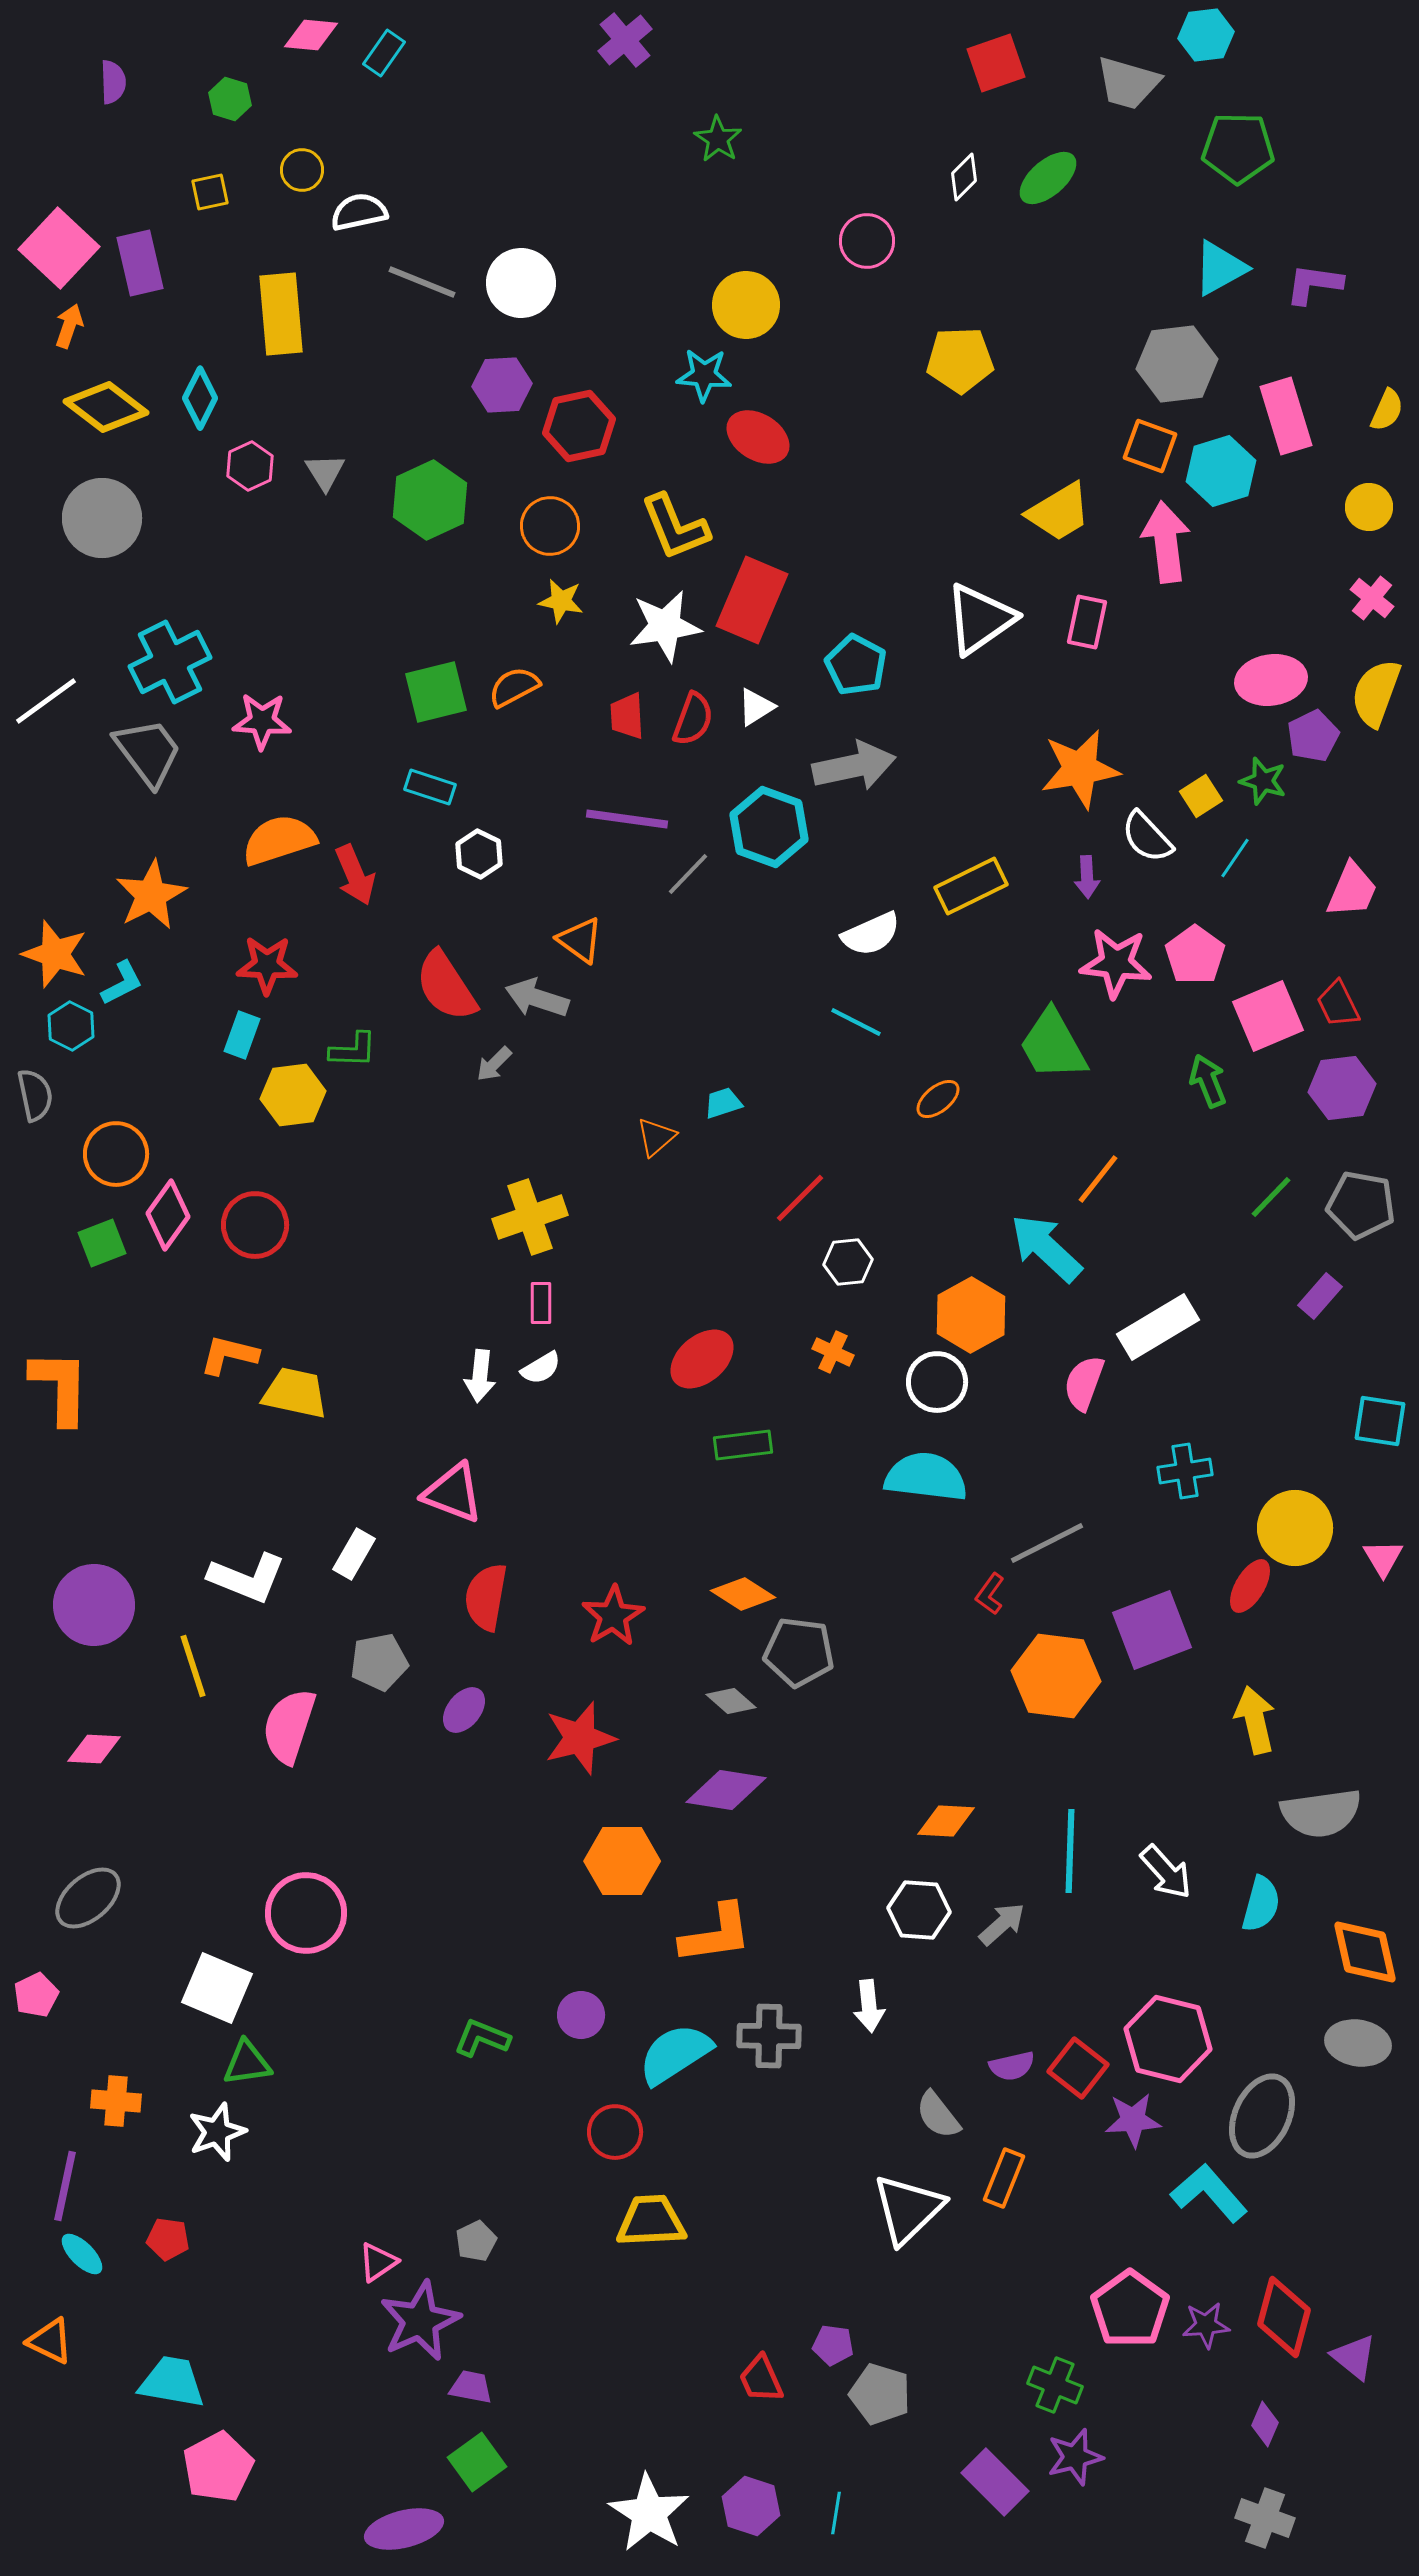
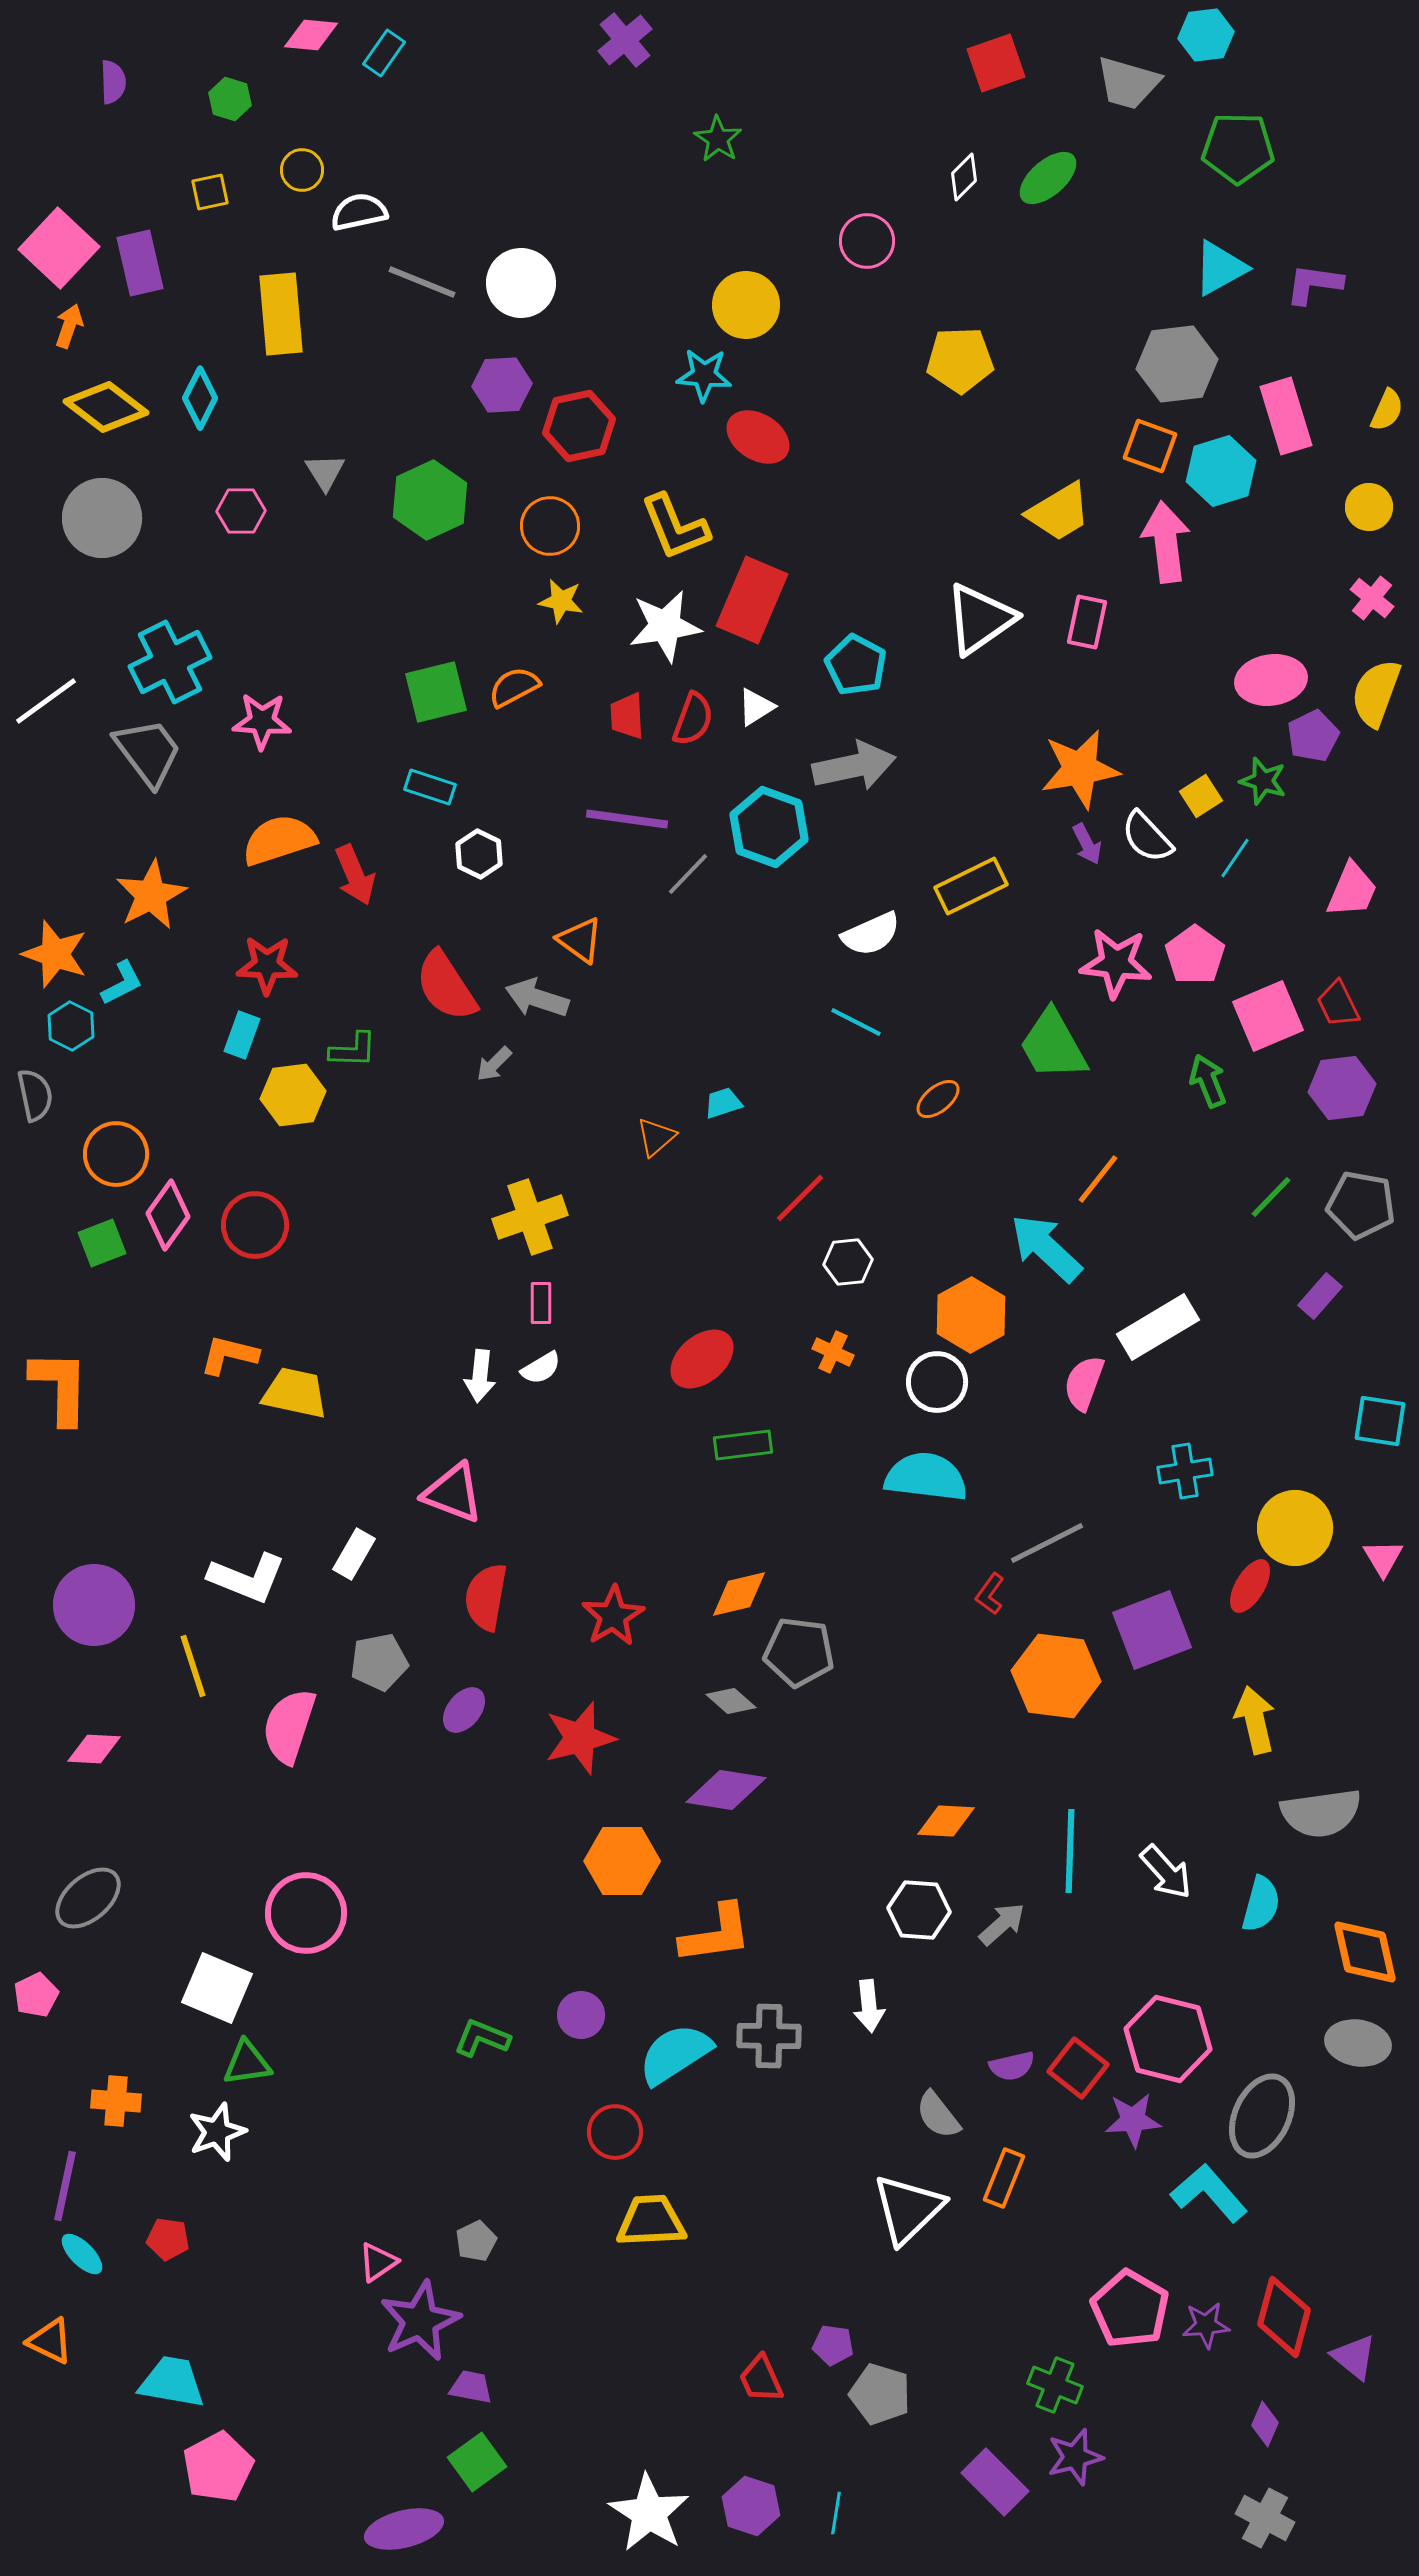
pink hexagon at (250, 466): moved 9 px left, 45 px down; rotated 24 degrees clockwise
purple arrow at (1087, 877): moved 33 px up; rotated 24 degrees counterclockwise
orange diamond at (743, 1594): moved 4 px left; rotated 46 degrees counterclockwise
pink pentagon at (1130, 2309): rotated 6 degrees counterclockwise
gray cross at (1265, 2518): rotated 8 degrees clockwise
